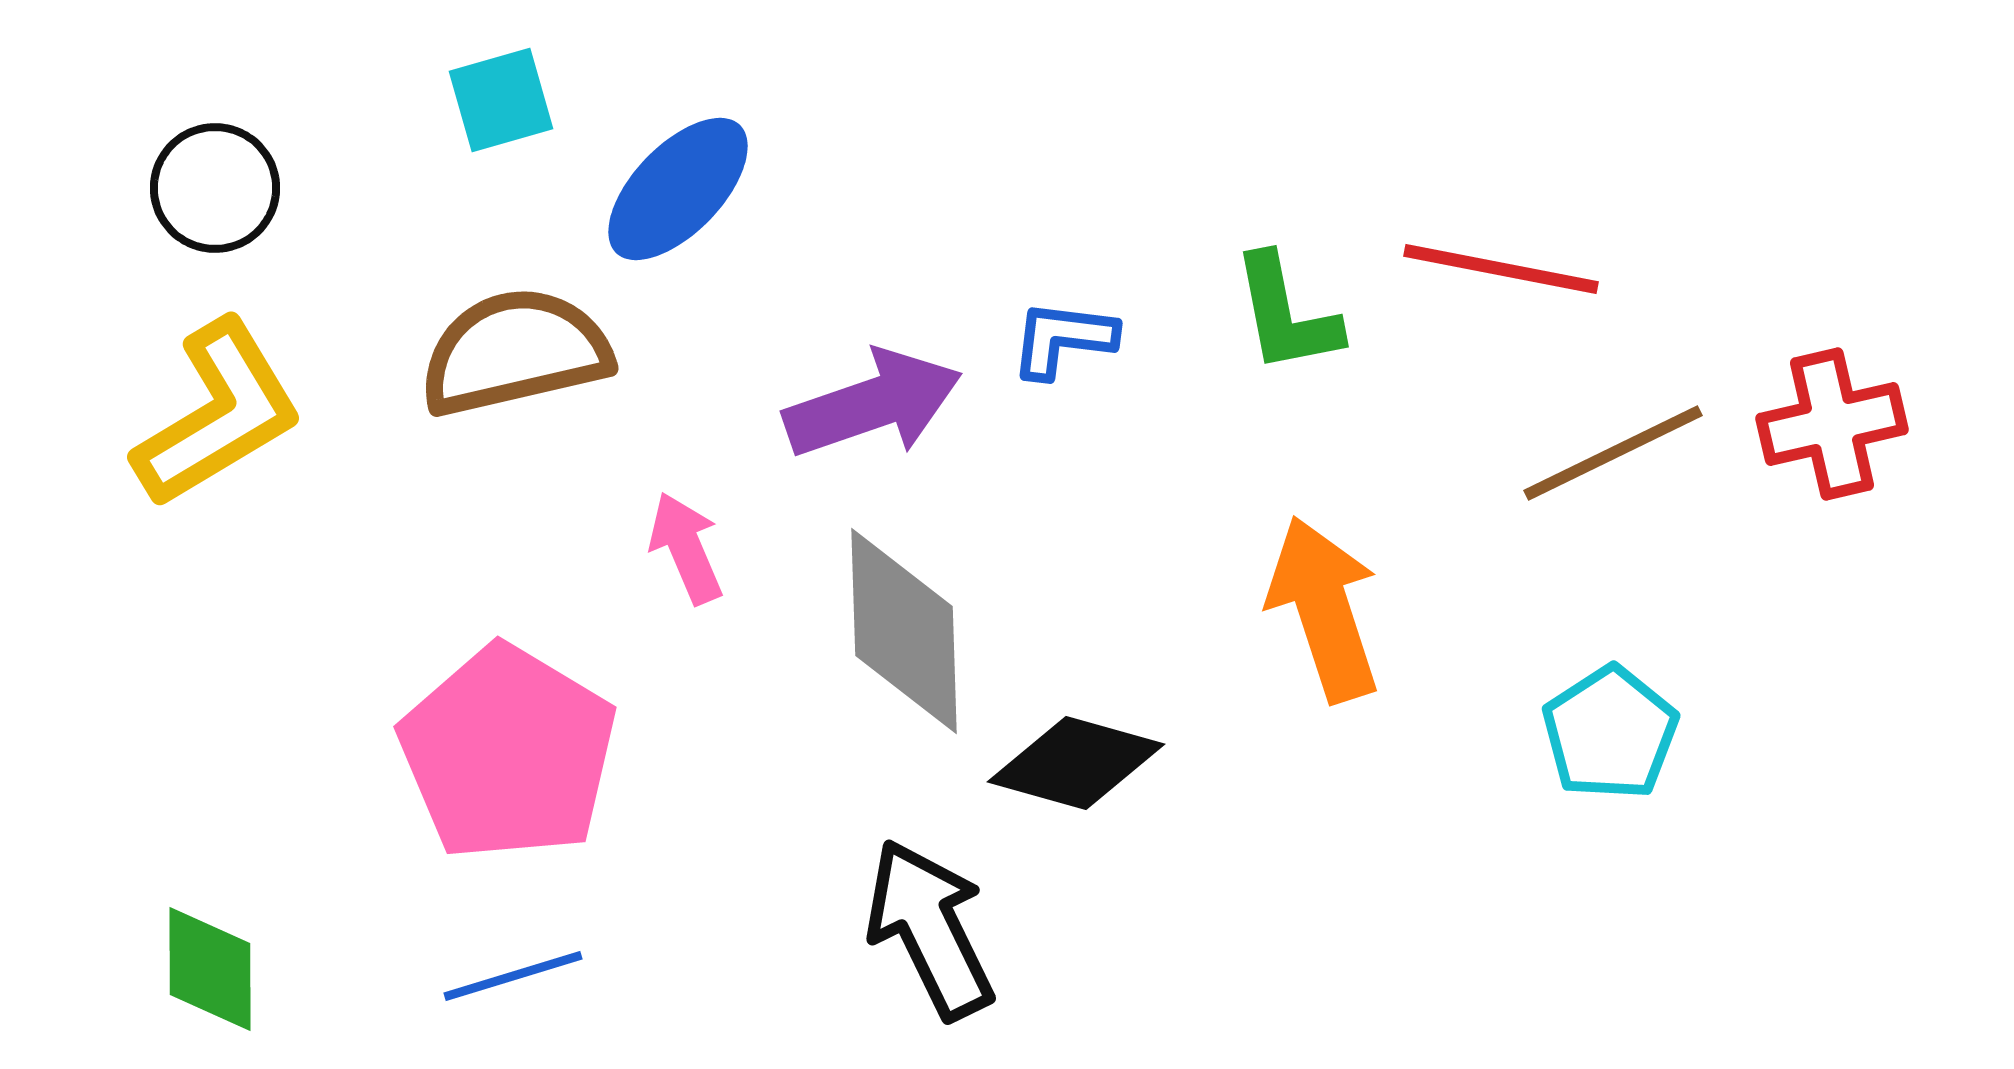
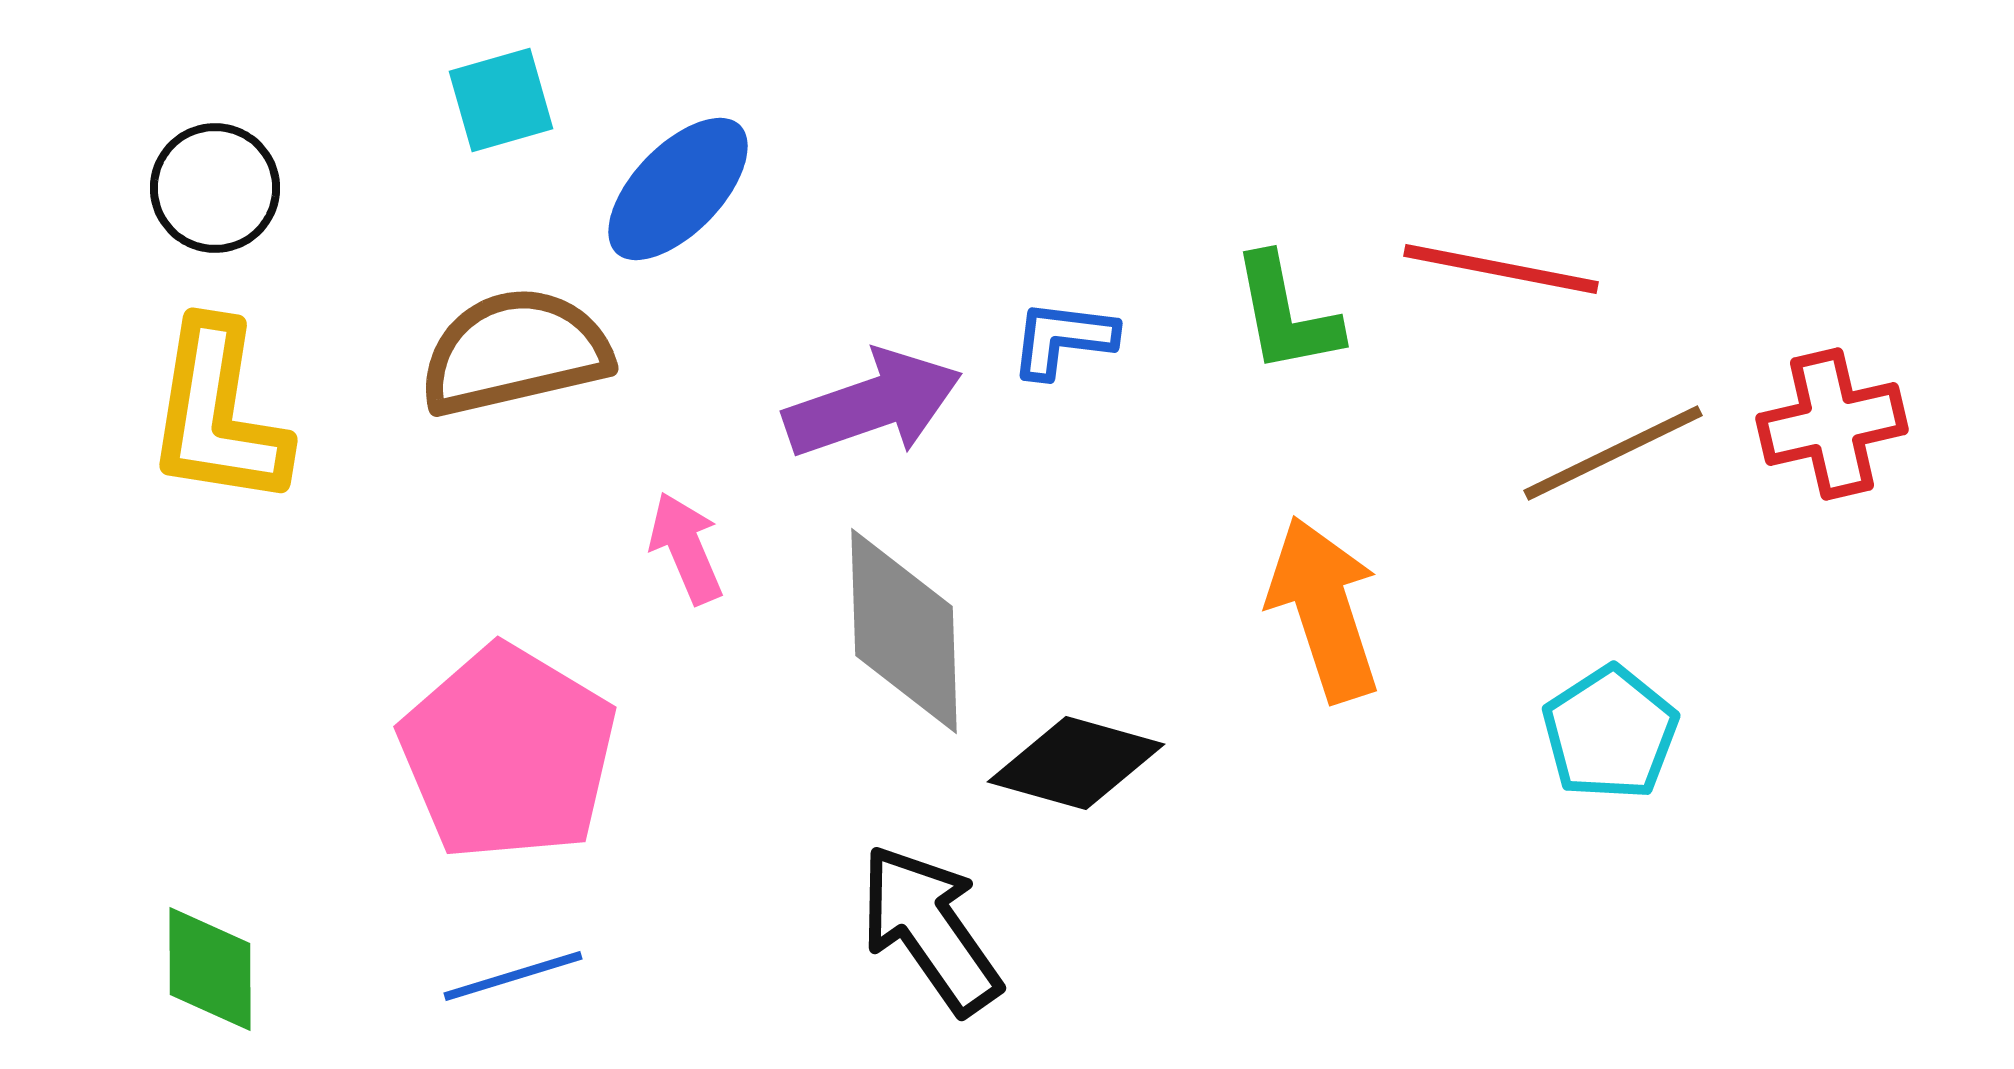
yellow L-shape: rotated 130 degrees clockwise
black arrow: rotated 9 degrees counterclockwise
